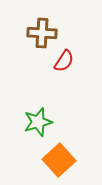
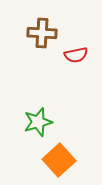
red semicircle: moved 12 px right, 6 px up; rotated 45 degrees clockwise
